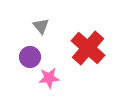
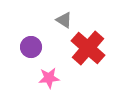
gray triangle: moved 23 px right, 6 px up; rotated 18 degrees counterclockwise
purple circle: moved 1 px right, 10 px up
